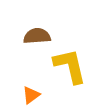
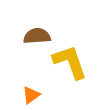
yellow L-shape: moved 4 px up; rotated 6 degrees counterclockwise
